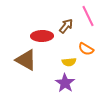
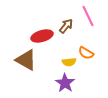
red ellipse: rotated 15 degrees counterclockwise
orange semicircle: moved 4 px down
